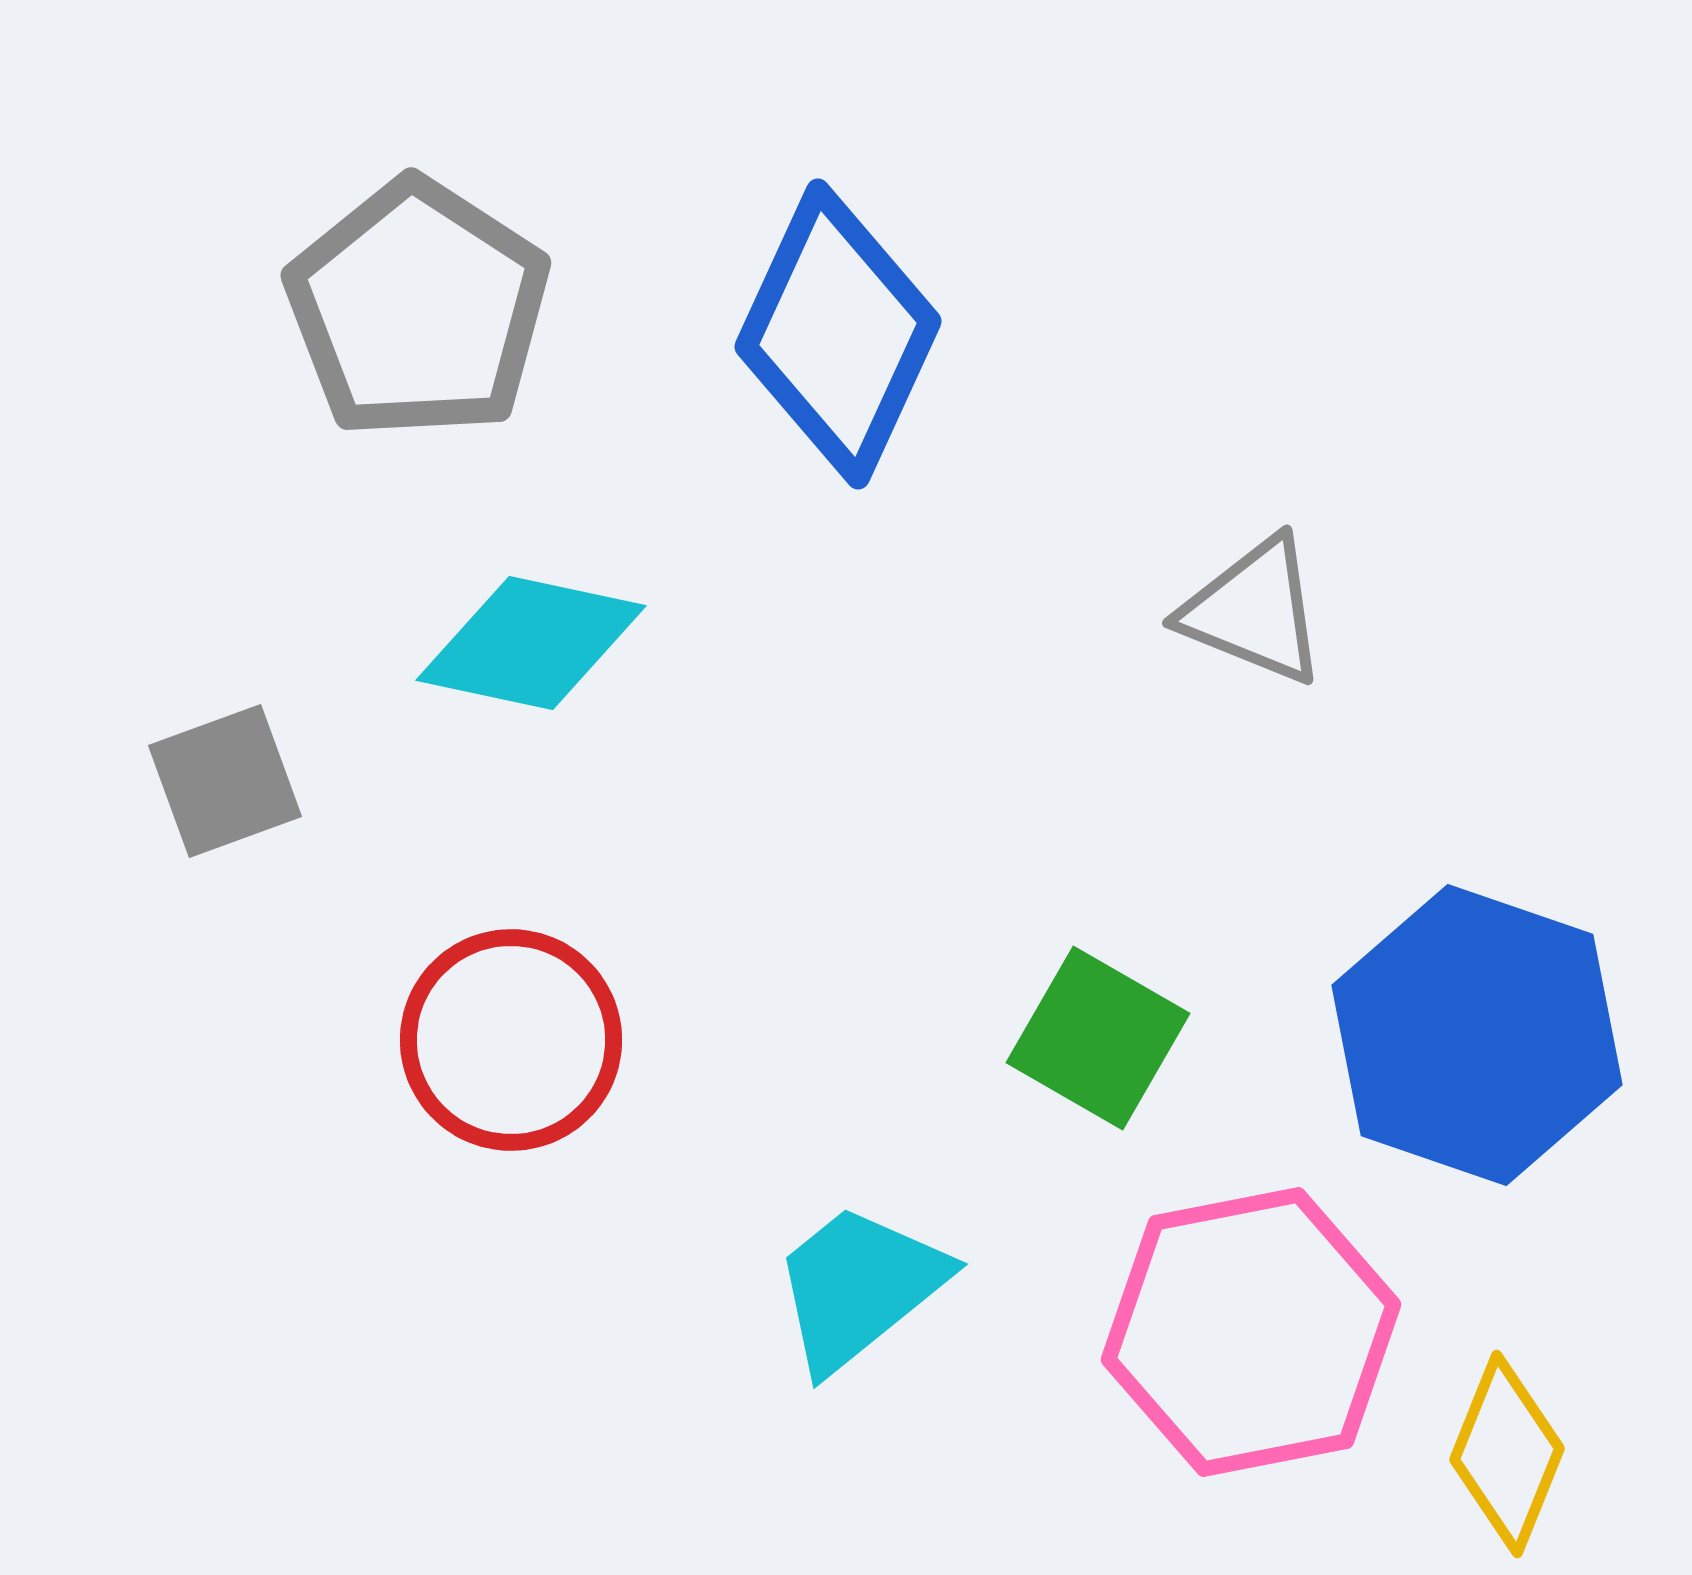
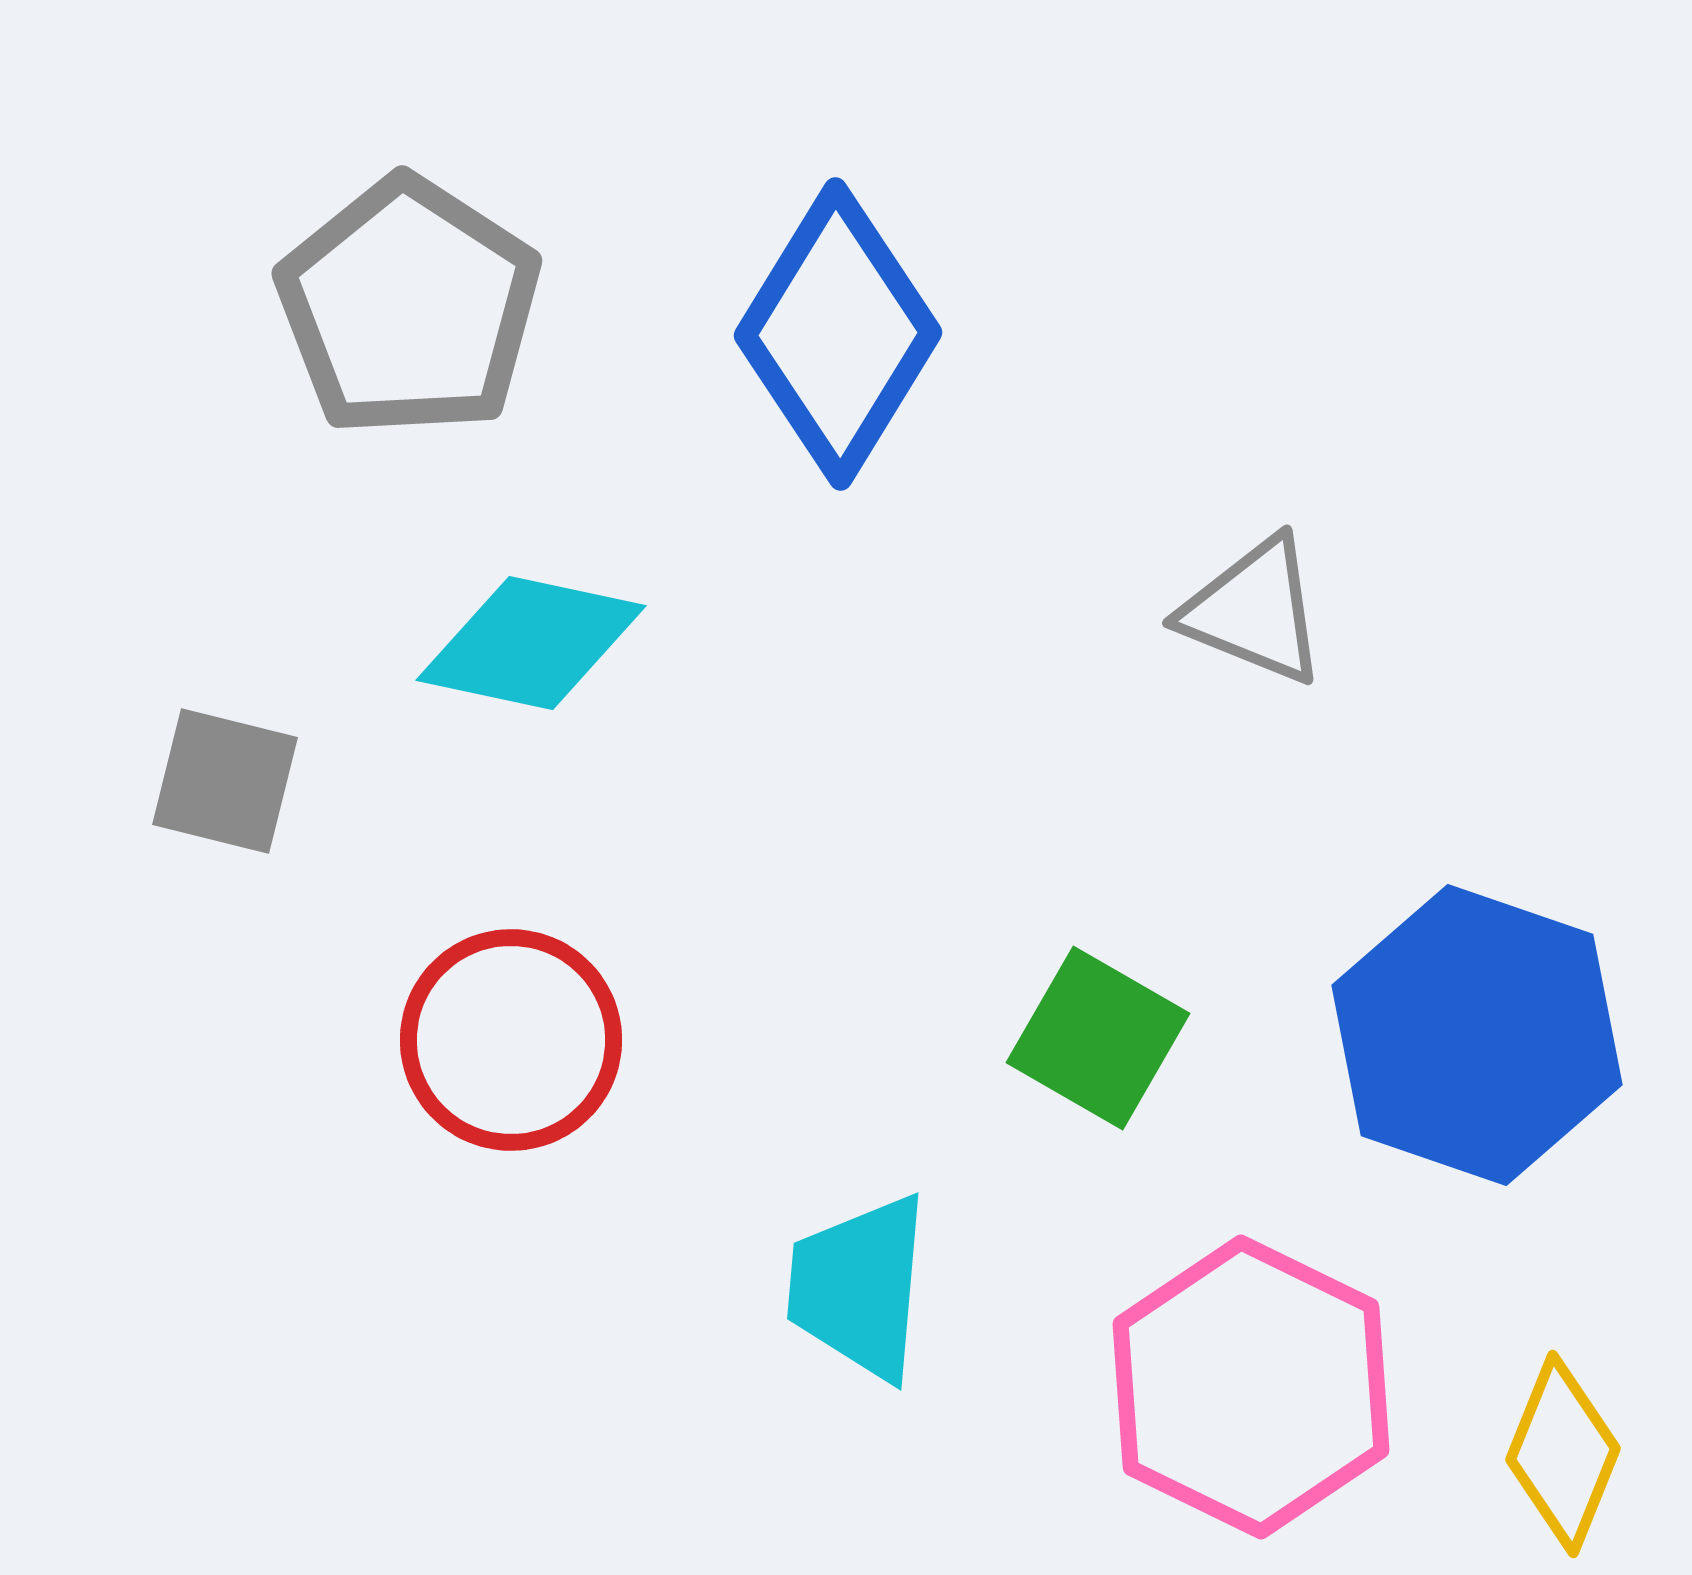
gray pentagon: moved 9 px left, 2 px up
blue diamond: rotated 7 degrees clockwise
gray square: rotated 34 degrees clockwise
cyan trapezoid: rotated 46 degrees counterclockwise
pink hexagon: moved 55 px down; rotated 23 degrees counterclockwise
yellow diamond: moved 56 px right
